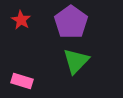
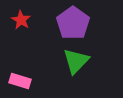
purple pentagon: moved 2 px right, 1 px down
pink rectangle: moved 2 px left
